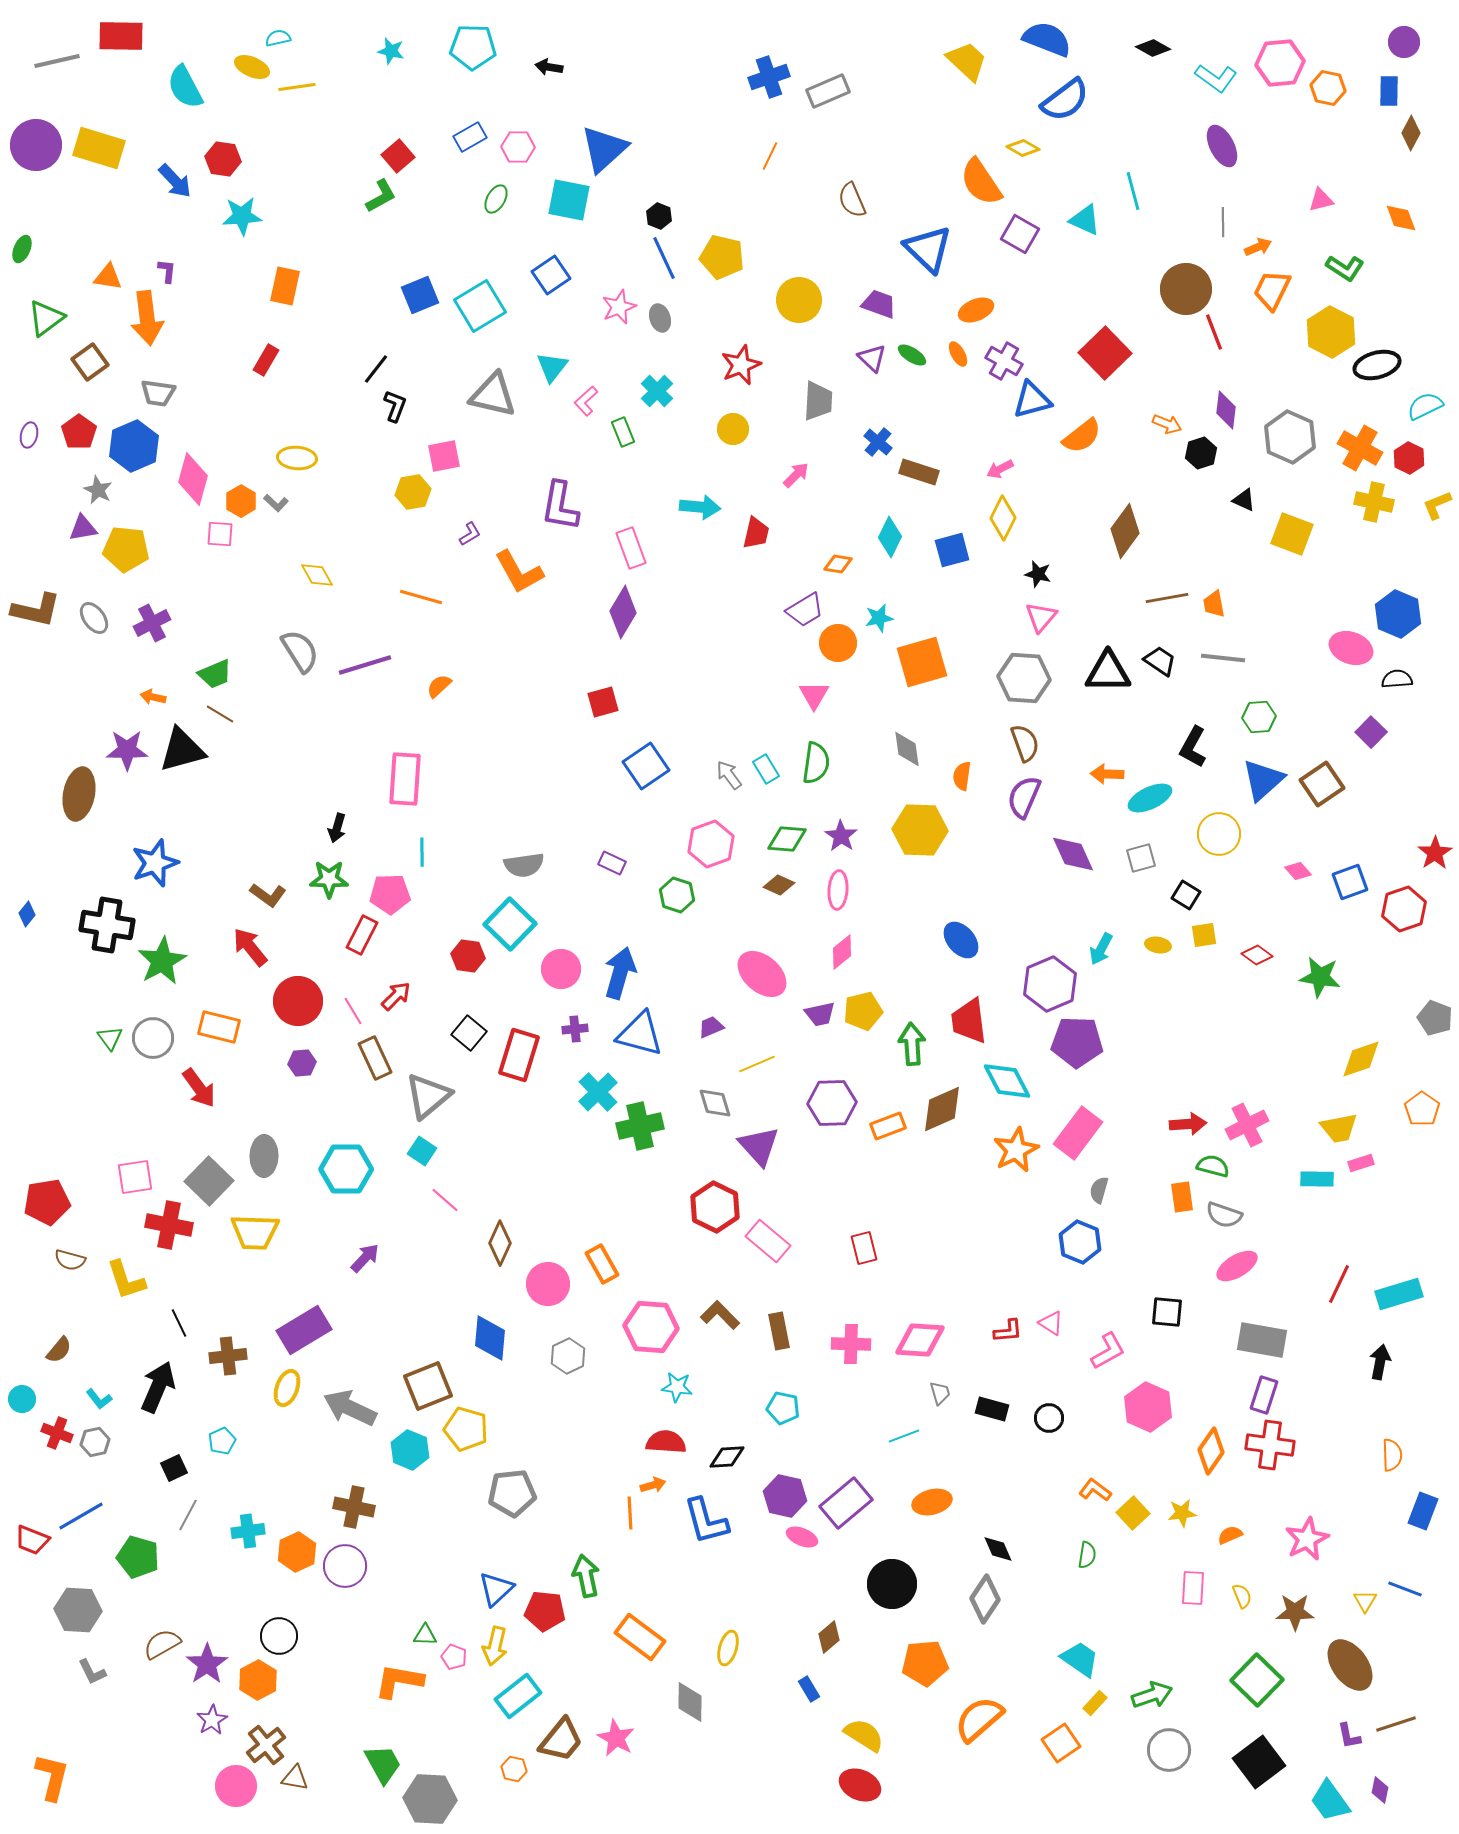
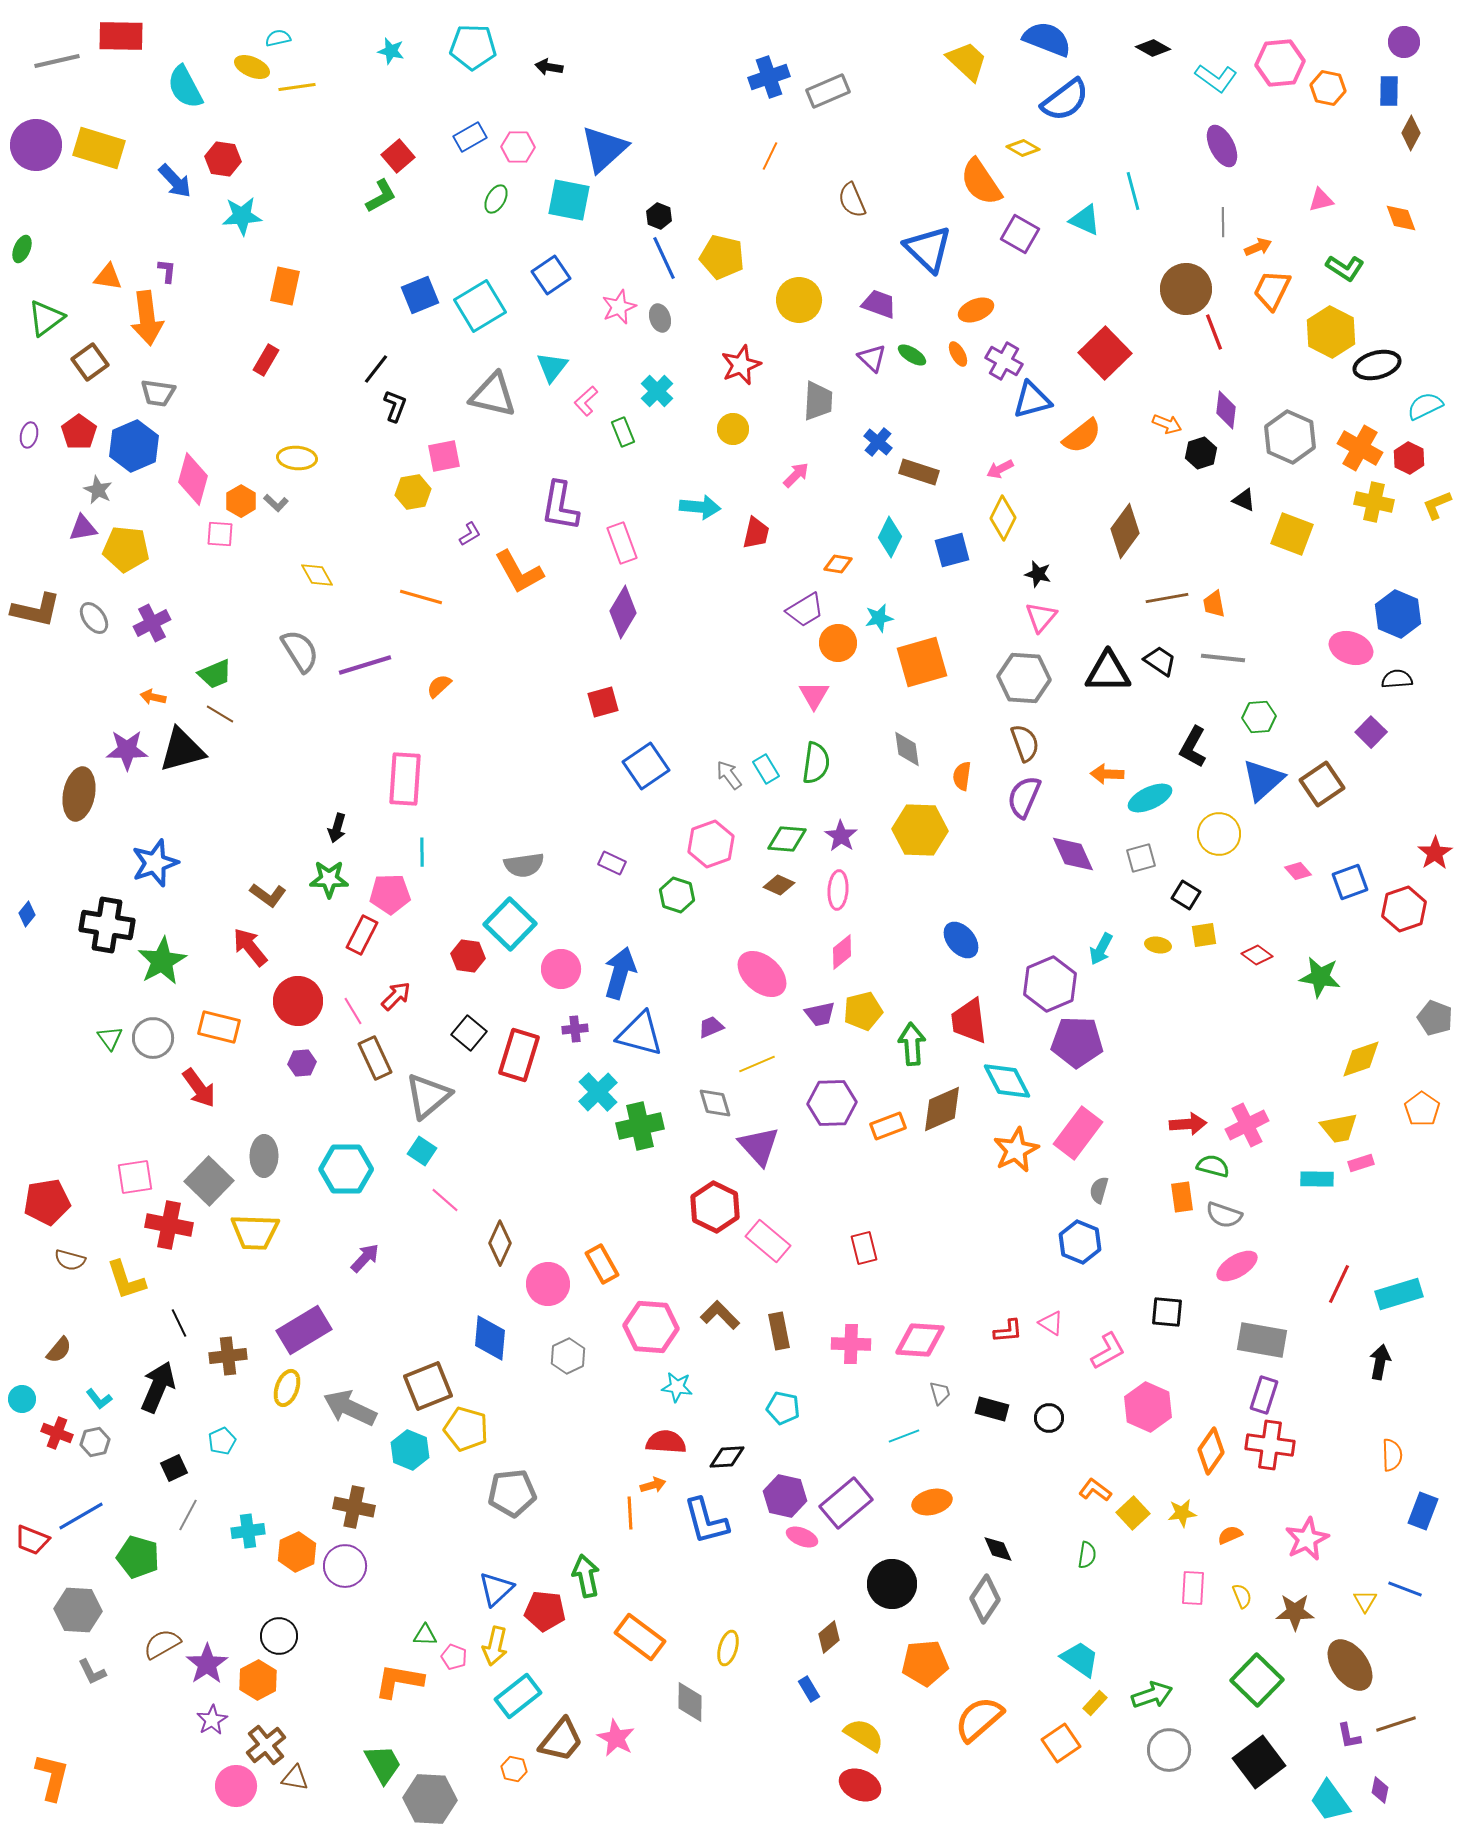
pink rectangle at (631, 548): moved 9 px left, 5 px up
